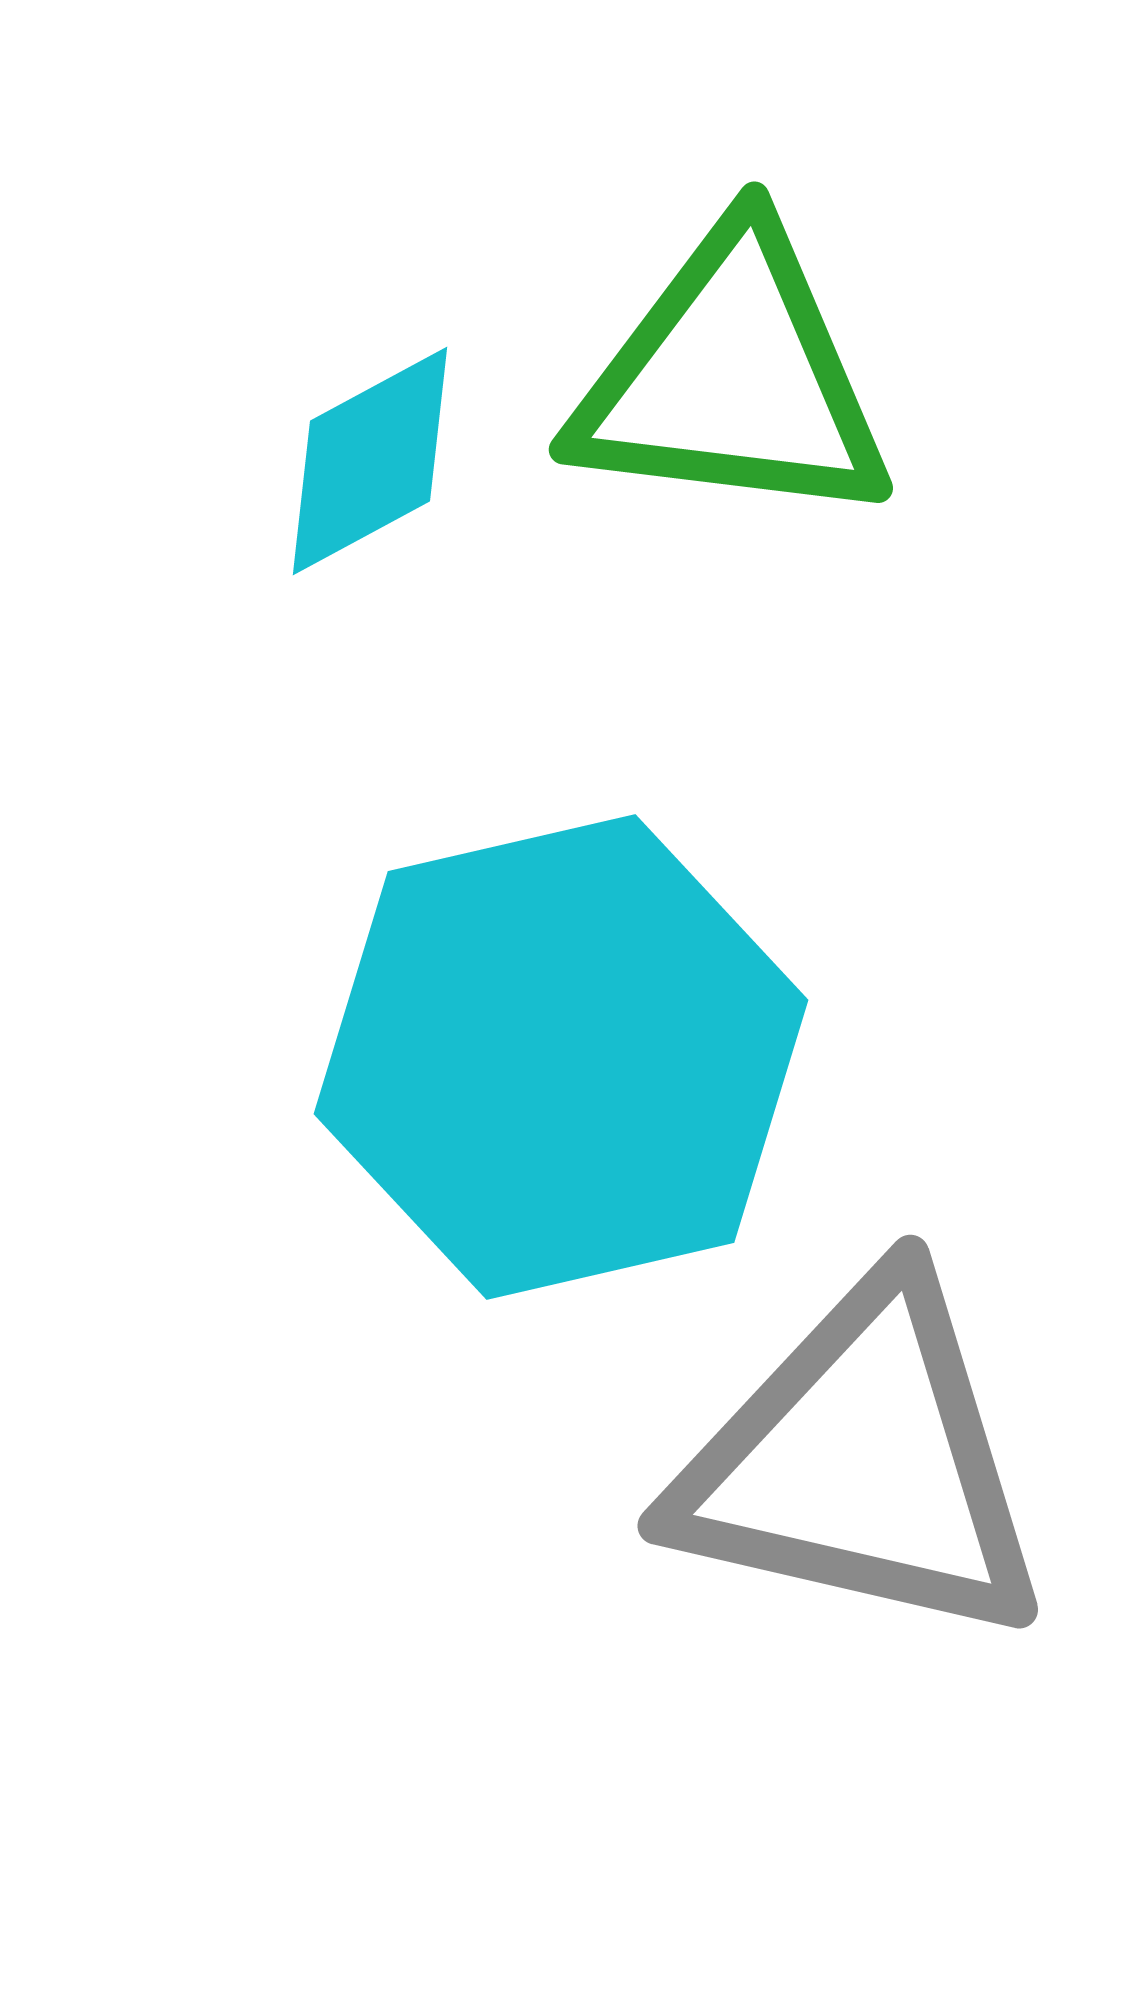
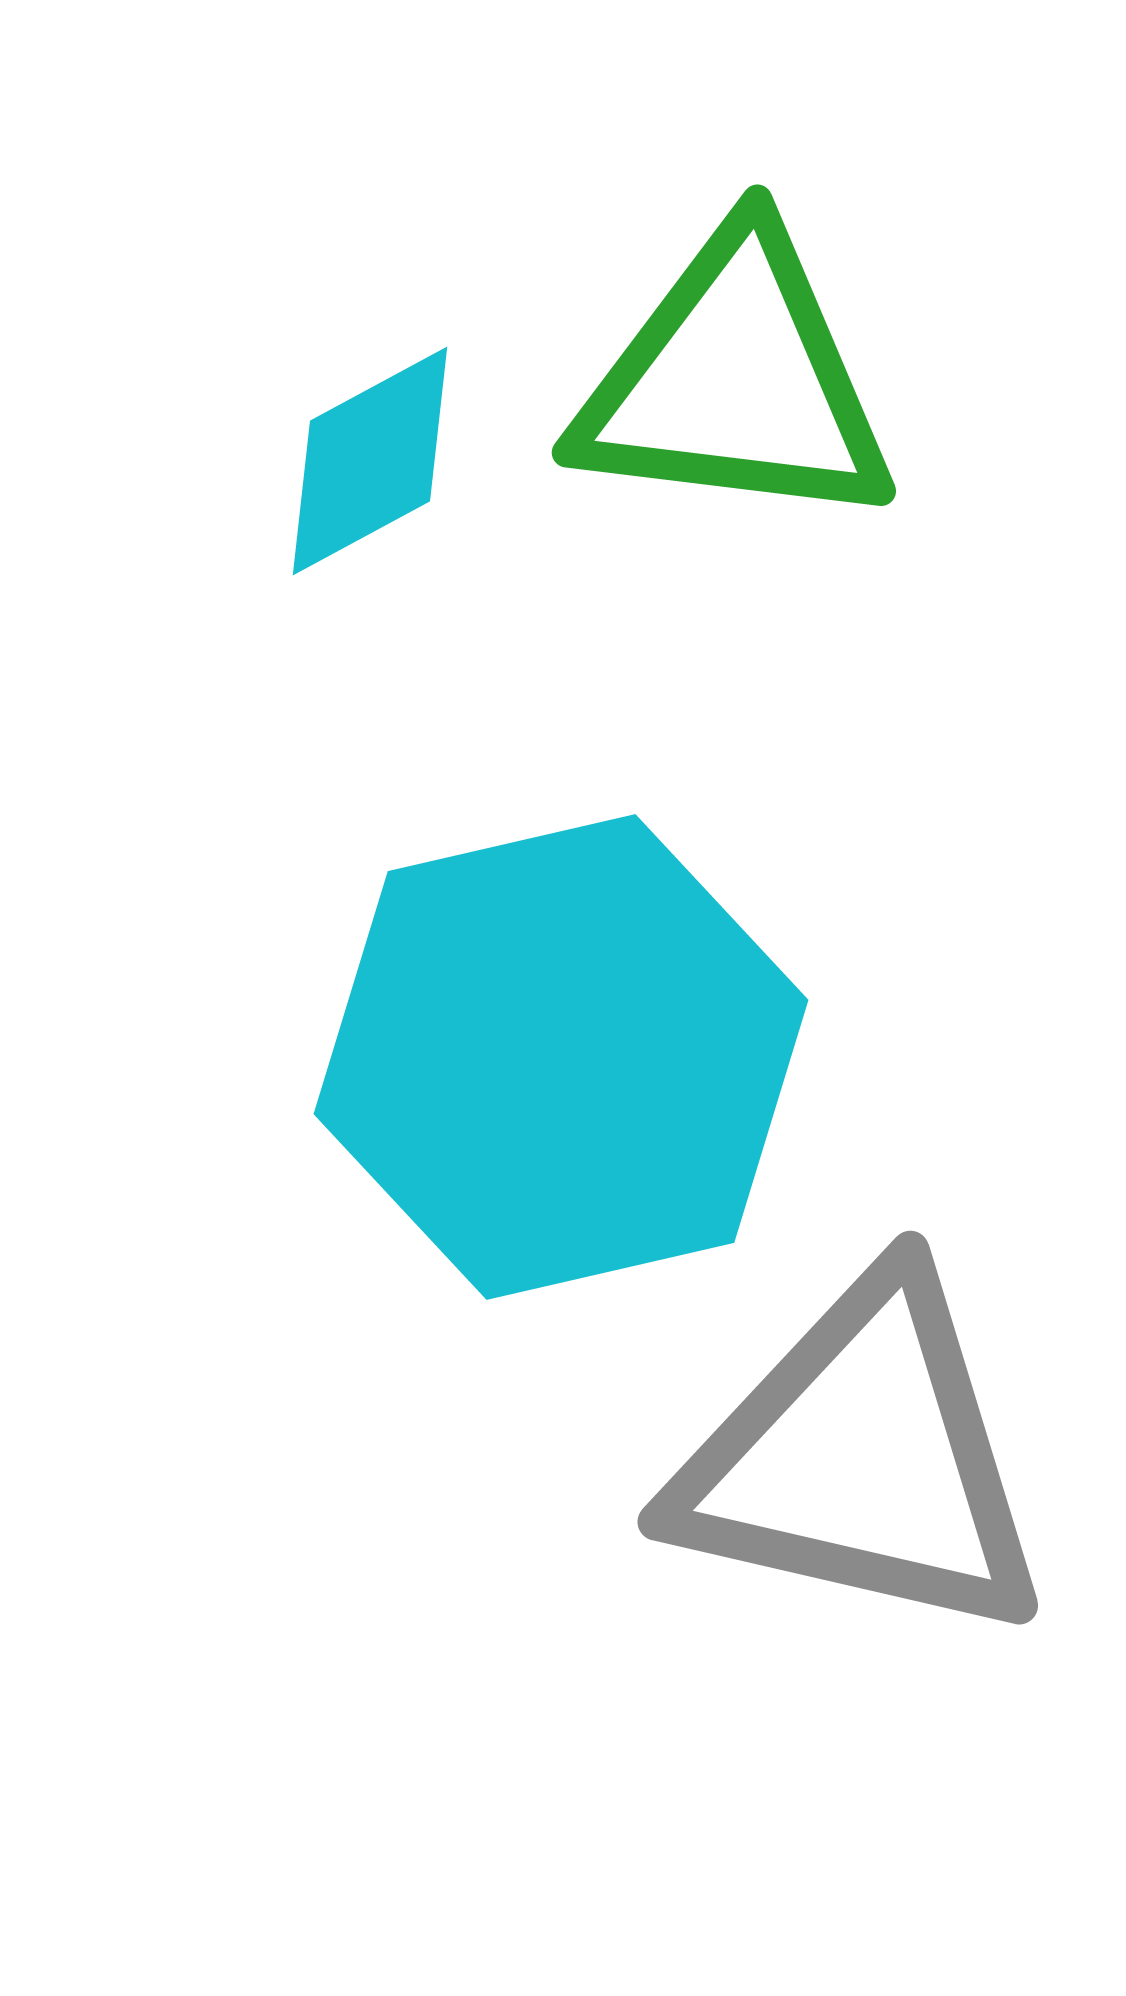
green triangle: moved 3 px right, 3 px down
gray triangle: moved 4 px up
